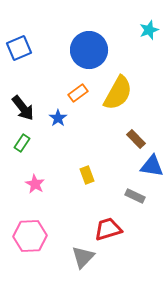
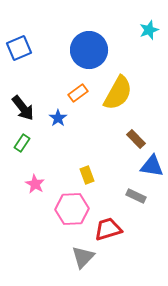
gray rectangle: moved 1 px right
pink hexagon: moved 42 px right, 27 px up
